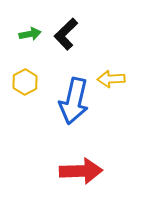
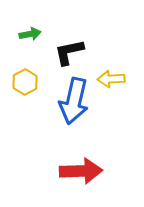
black L-shape: moved 3 px right, 18 px down; rotated 32 degrees clockwise
